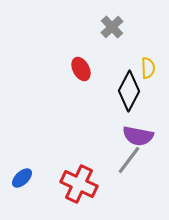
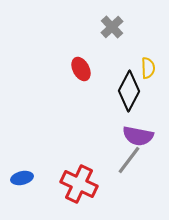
blue ellipse: rotated 30 degrees clockwise
